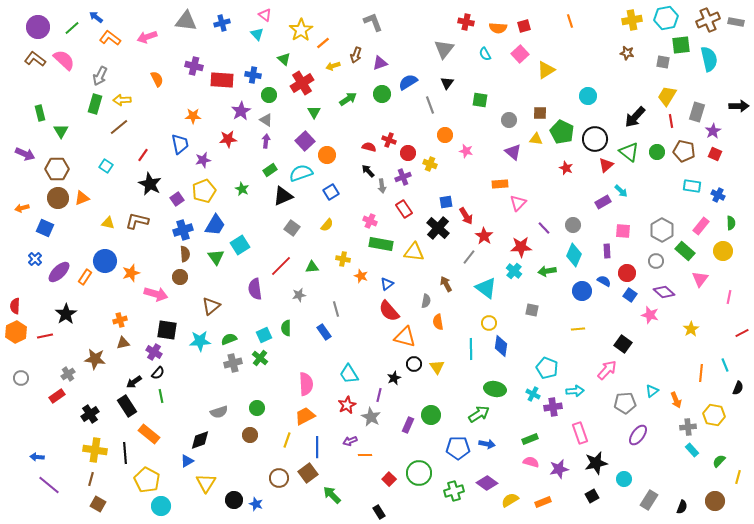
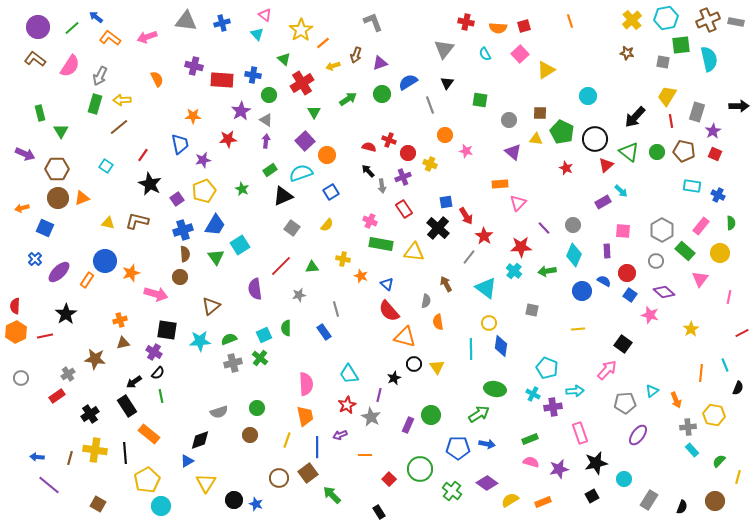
yellow cross at (632, 20): rotated 30 degrees counterclockwise
pink semicircle at (64, 60): moved 6 px right, 6 px down; rotated 80 degrees clockwise
yellow circle at (723, 251): moved 3 px left, 2 px down
orange rectangle at (85, 277): moved 2 px right, 3 px down
blue triangle at (387, 284): rotated 40 degrees counterclockwise
orange trapezoid at (305, 416): rotated 105 degrees clockwise
purple arrow at (350, 441): moved 10 px left, 6 px up
green circle at (419, 473): moved 1 px right, 4 px up
brown line at (91, 479): moved 21 px left, 21 px up
yellow pentagon at (147, 480): rotated 15 degrees clockwise
green cross at (454, 491): moved 2 px left; rotated 36 degrees counterclockwise
